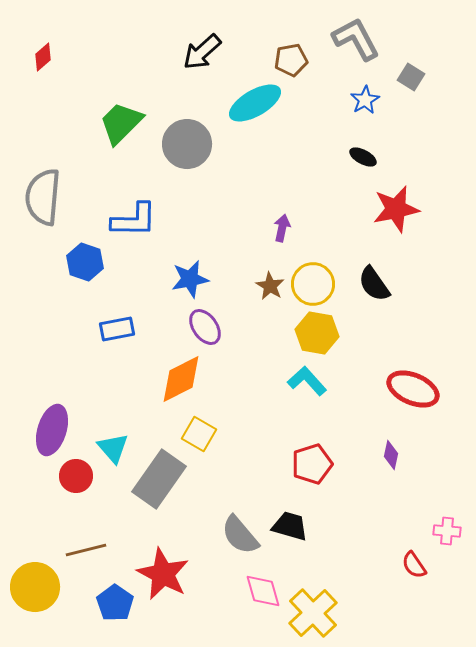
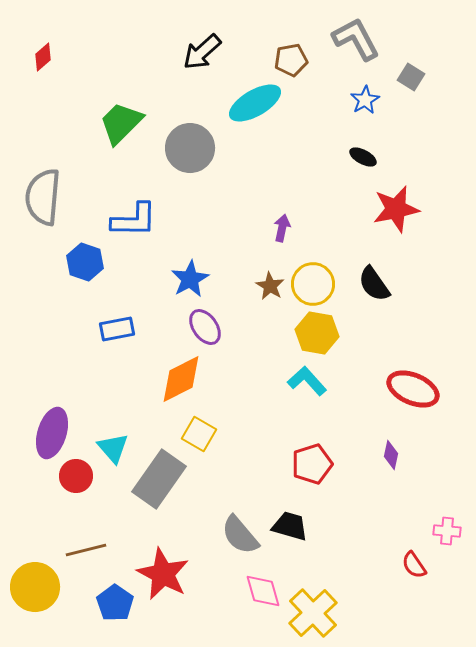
gray circle at (187, 144): moved 3 px right, 4 px down
blue star at (190, 279): rotated 18 degrees counterclockwise
purple ellipse at (52, 430): moved 3 px down
